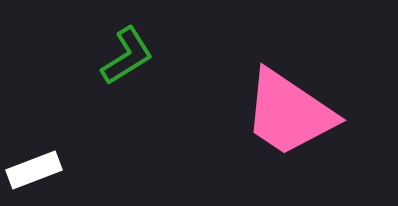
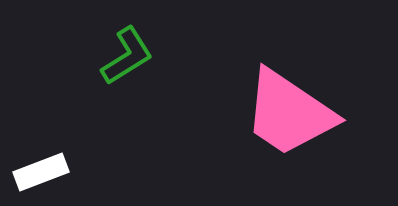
white rectangle: moved 7 px right, 2 px down
